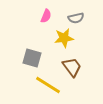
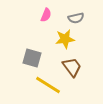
pink semicircle: moved 1 px up
yellow star: moved 1 px right, 1 px down
